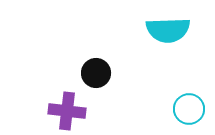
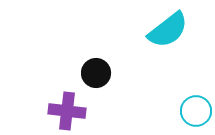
cyan semicircle: rotated 36 degrees counterclockwise
cyan circle: moved 7 px right, 2 px down
